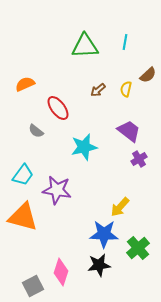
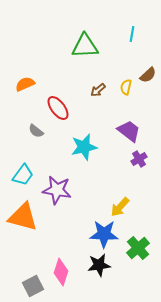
cyan line: moved 7 px right, 8 px up
yellow semicircle: moved 2 px up
